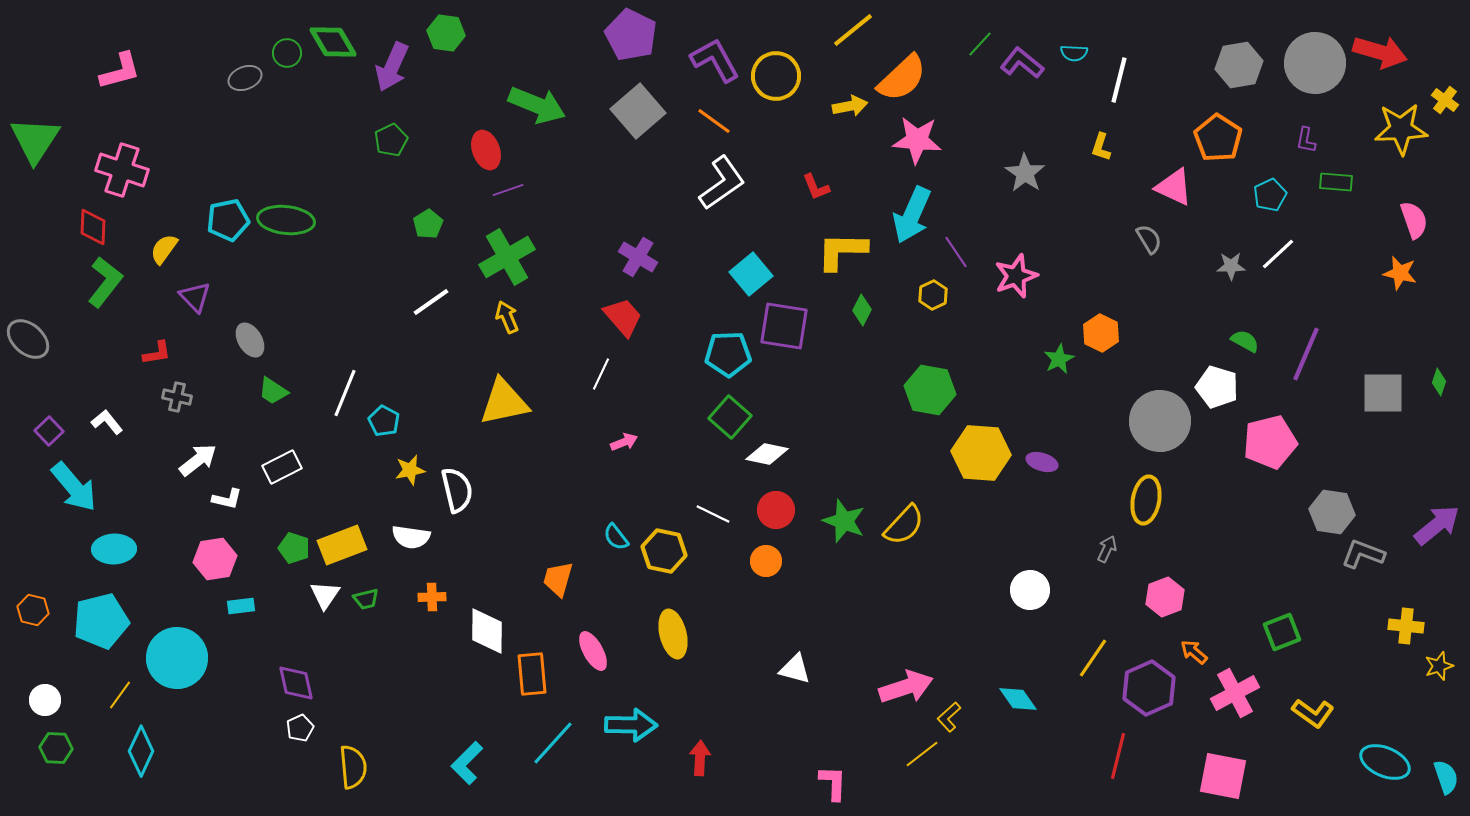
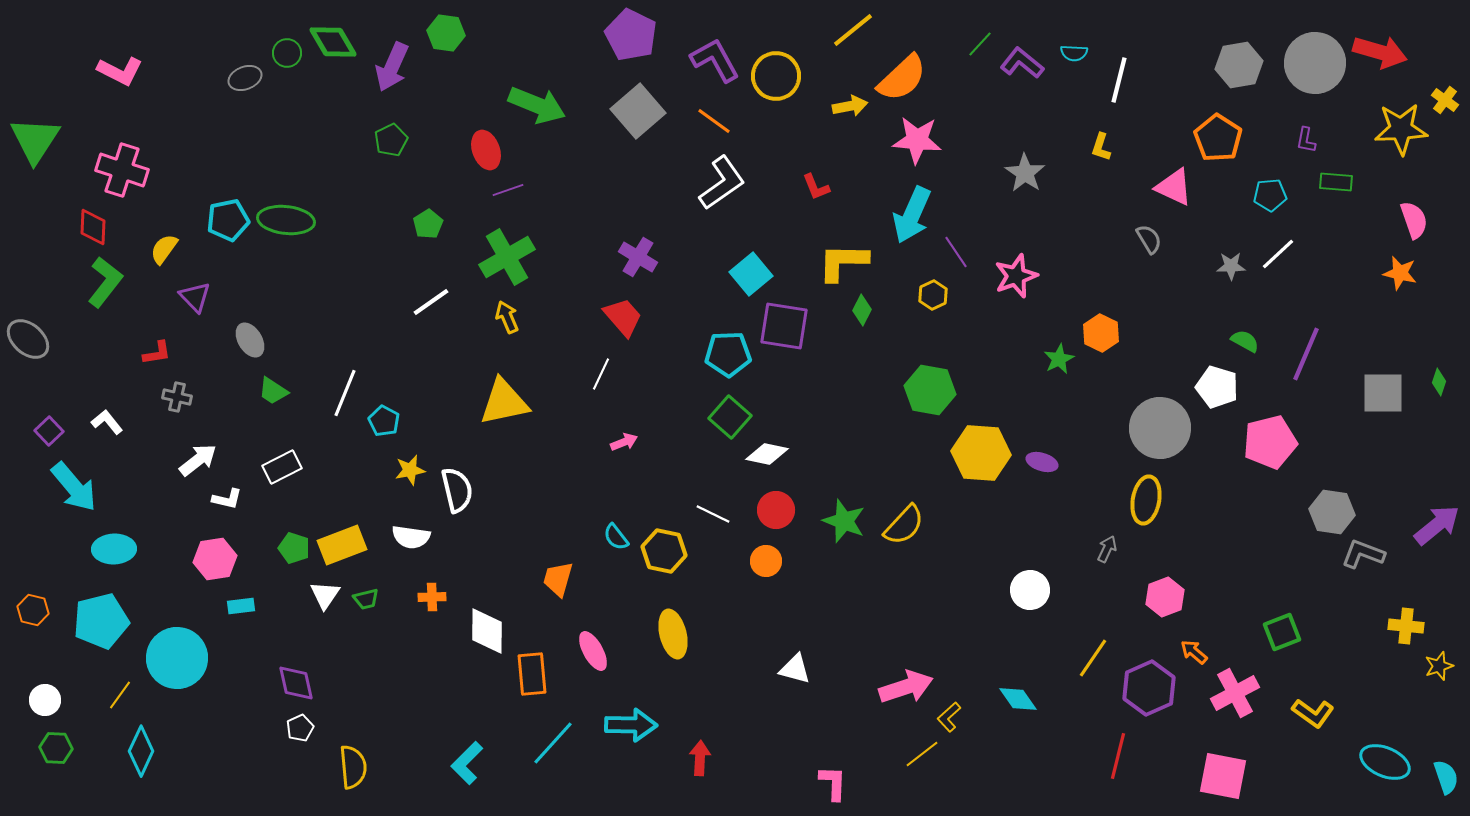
pink L-shape at (120, 71): rotated 42 degrees clockwise
cyan pentagon at (1270, 195): rotated 20 degrees clockwise
yellow L-shape at (842, 251): moved 1 px right, 11 px down
gray circle at (1160, 421): moved 7 px down
